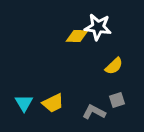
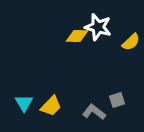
white star: rotated 8 degrees clockwise
yellow semicircle: moved 17 px right, 24 px up
yellow trapezoid: moved 2 px left, 3 px down; rotated 20 degrees counterclockwise
gray L-shape: rotated 10 degrees clockwise
